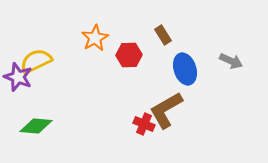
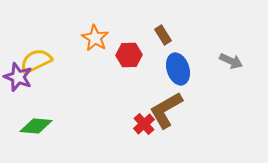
orange star: rotated 12 degrees counterclockwise
blue ellipse: moved 7 px left
red cross: rotated 25 degrees clockwise
